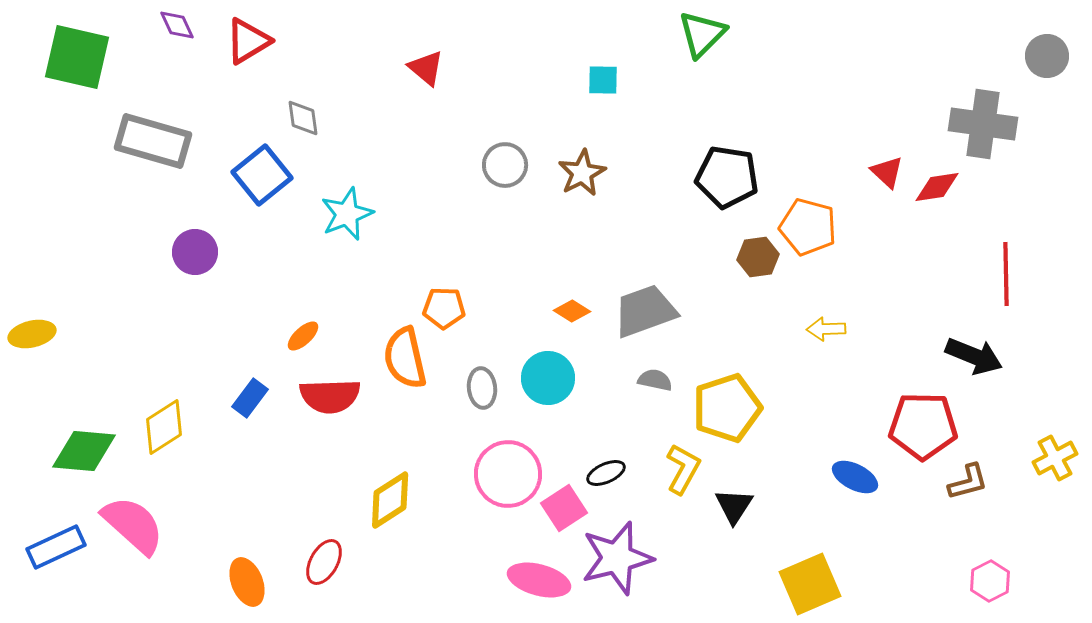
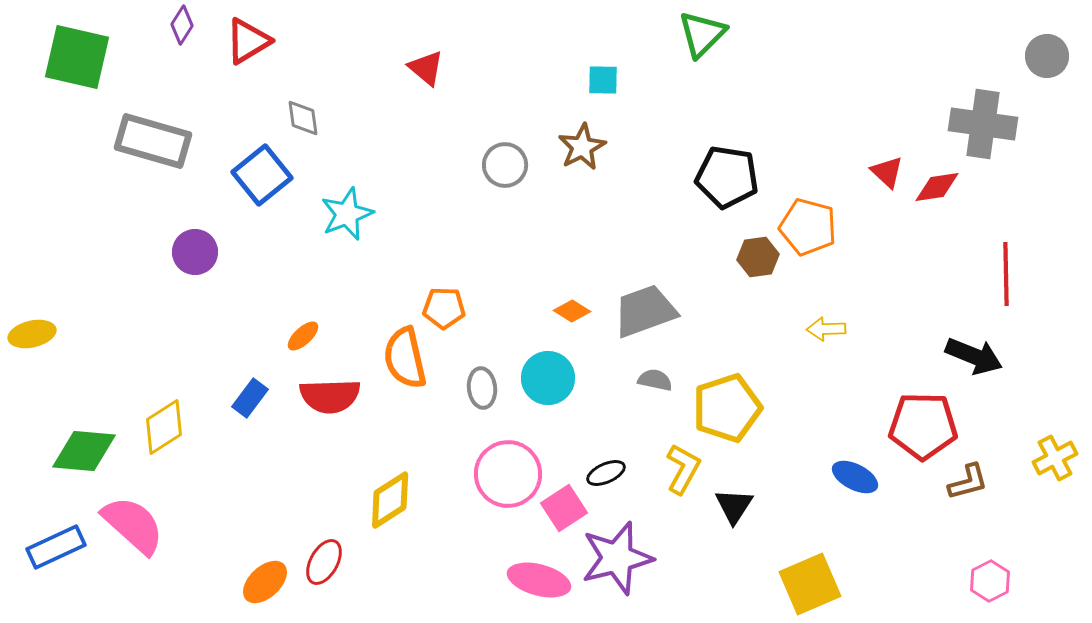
purple diamond at (177, 25): moved 5 px right; rotated 57 degrees clockwise
brown star at (582, 173): moved 26 px up
orange ellipse at (247, 582): moved 18 px right; rotated 69 degrees clockwise
